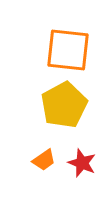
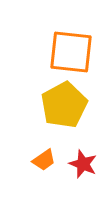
orange square: moved 3 px right, 2 px down
red star: moved 1 px right, 1 px down
